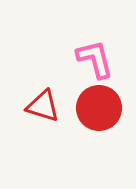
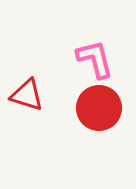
red triangle: moved 16 px left, 11 px up
